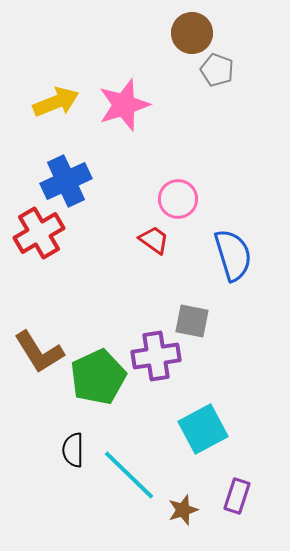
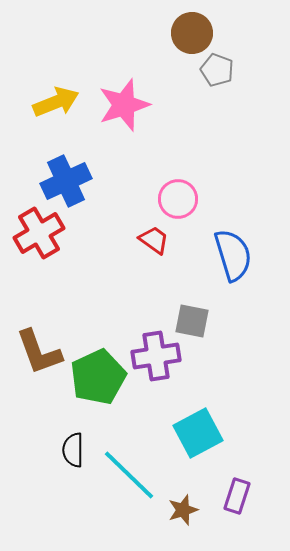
brown L-shape: rotated 12 degrees clockwise
cyan square: moved 5 px left, 4 px down
